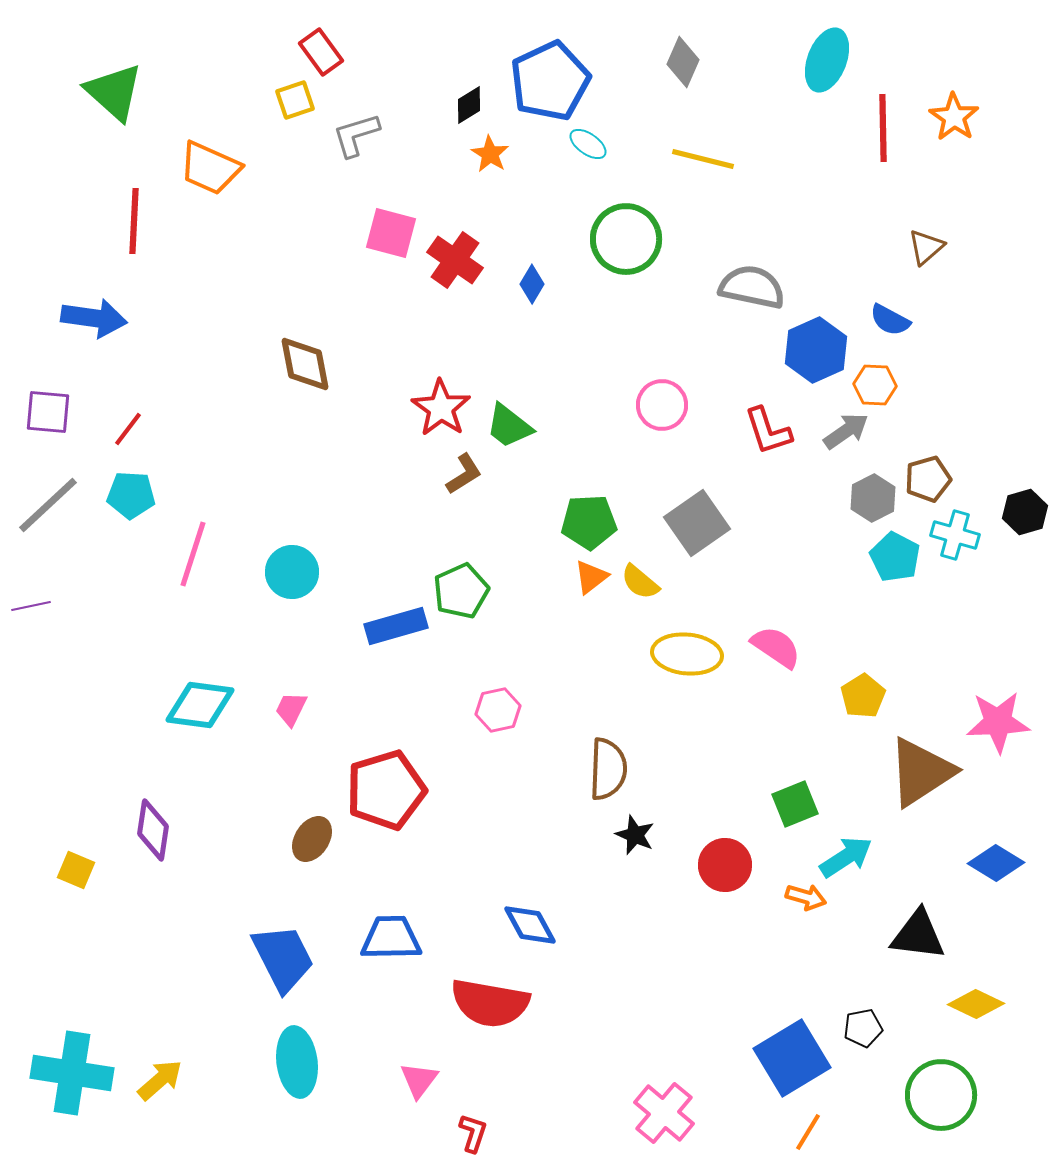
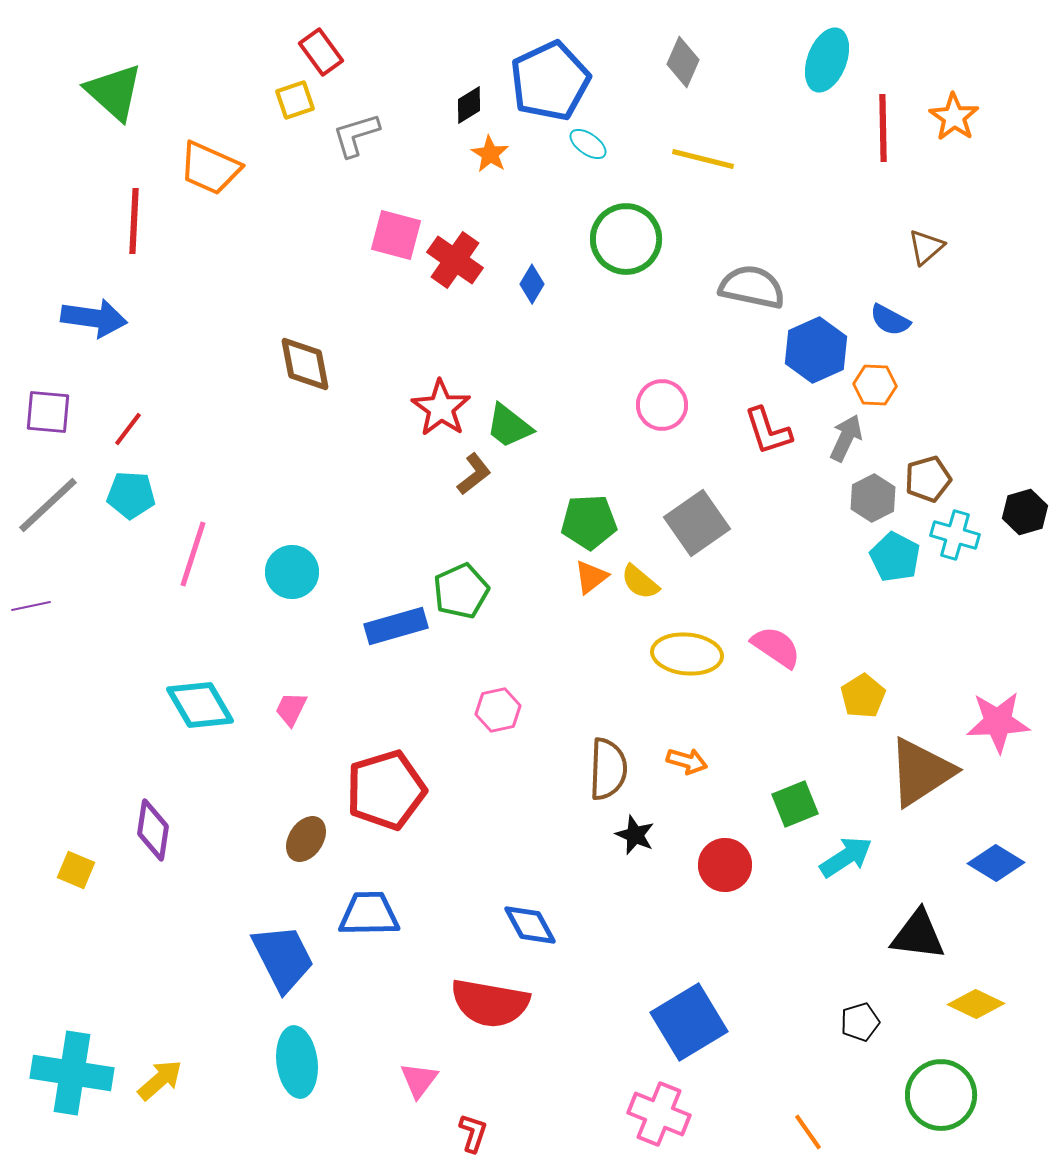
pink square at (391, 233): moved 5 px right, 2 px down
gray arrow at (846, 431): moved 7 px down; rotated 30 degrees counterclockwise
brown L-shape at (464, 474): moved 10 px right; rotated 6 degrees counterclockwise
cyan diamond at (200, 705): rotated 52 degrees clockwise
brown ellipse at (312, 839): moved 6 px left
orange arrow at (806, 897): moved 119 px left, 136 px up
blue trapezoid at (391, 938): moved 22 px left, 24 px up
black pentagon at (863, 1028): moved 3 px left, 6 px up; rotated 6 degrees counterclockwise
blue square at (792, 1058): moved 103 px left, 36 px up
pink cross at (664, 1113): moved 5 px left, 1 px down; rotated 18 degrees counterclockwise
orange line at (808, 1132): rotated 66 degrees counterclockwise
